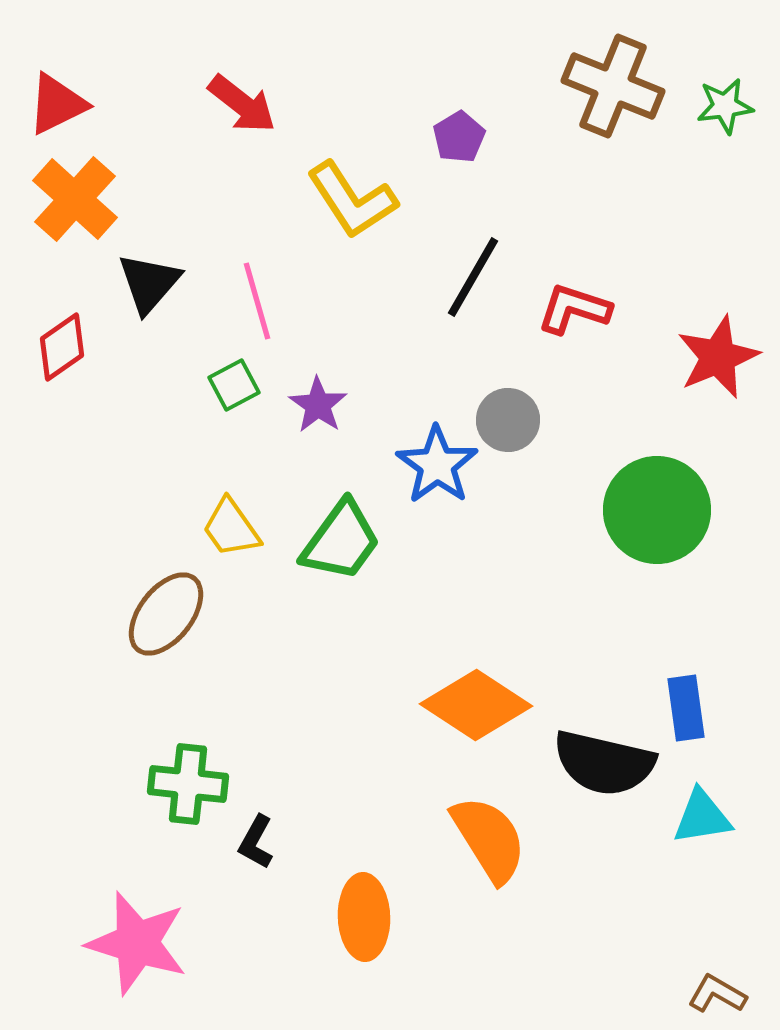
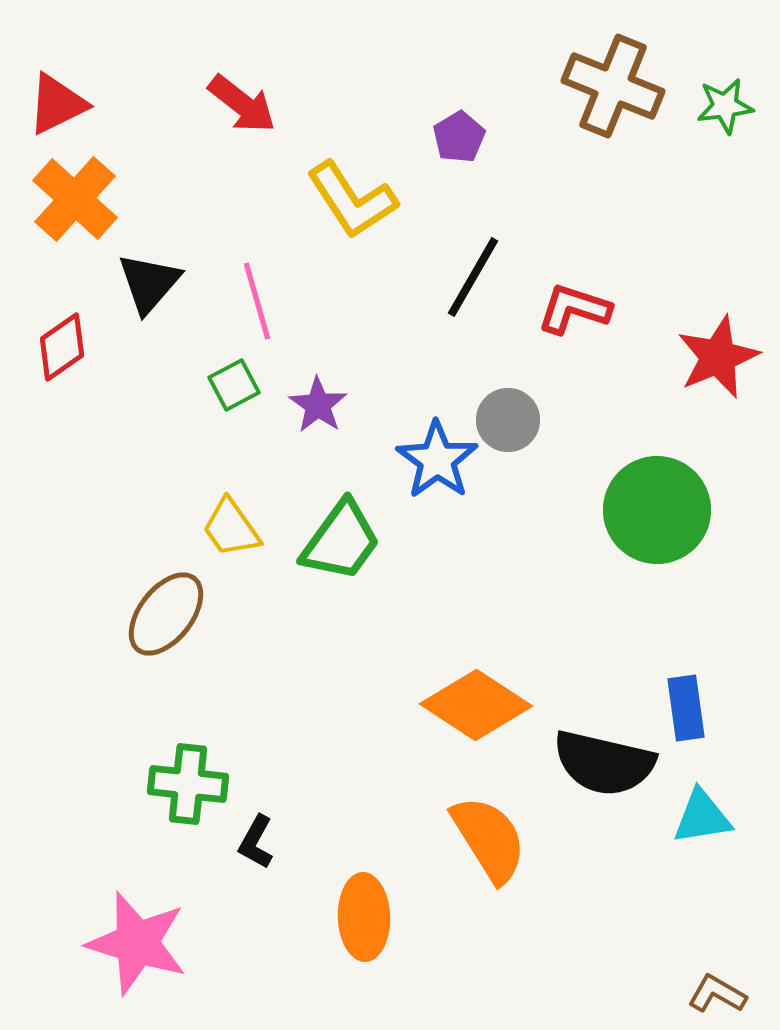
blue star: moved 5 px up
